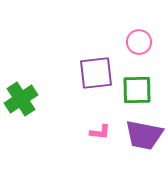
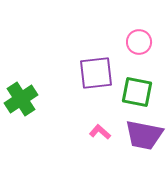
green square: moved 2 px down; rotated 12 degrees clockwise
pink L-shape: rotated 145 degrees counterclockwise
